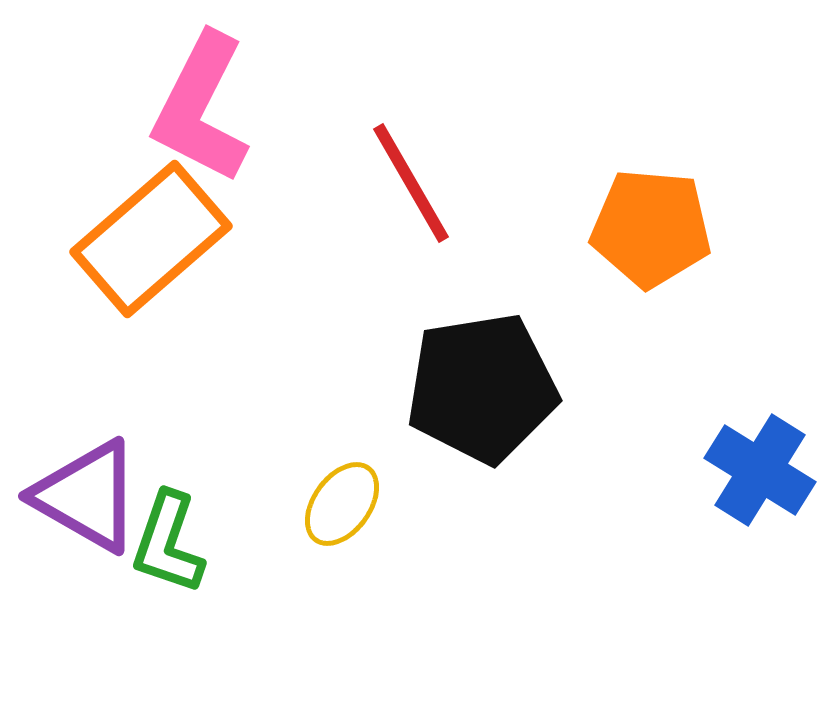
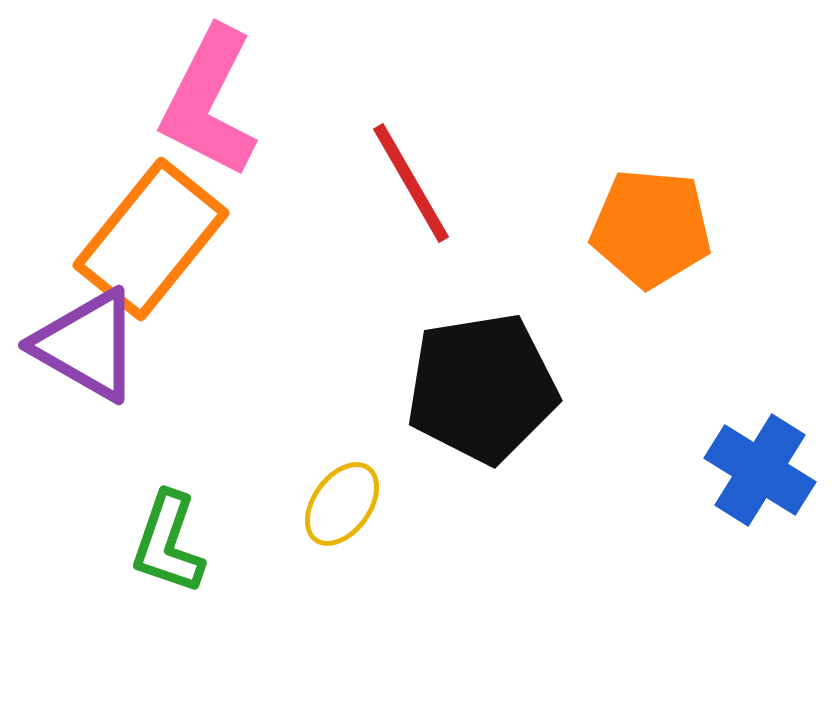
pink L-shape: moved 8 px right, 6 px up
orange rectangle: rotated 10 degrees counterclockwise
purple triangle: moved 151 px up
